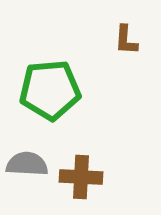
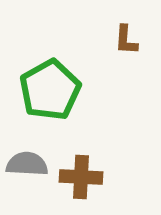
green pentagon: rotated 24 degrees counterclockwise
